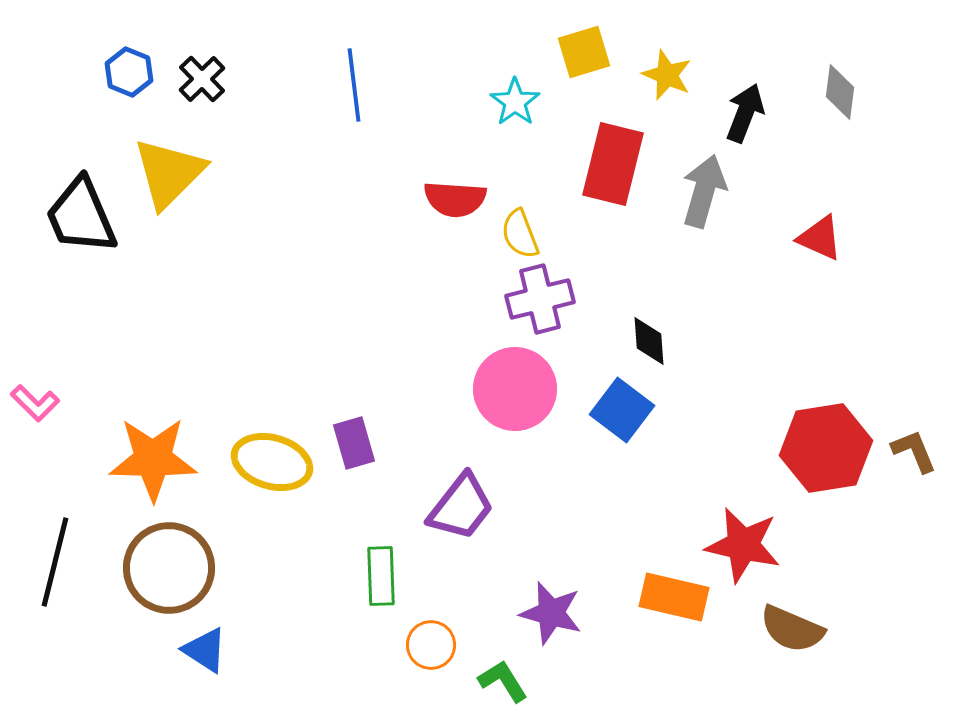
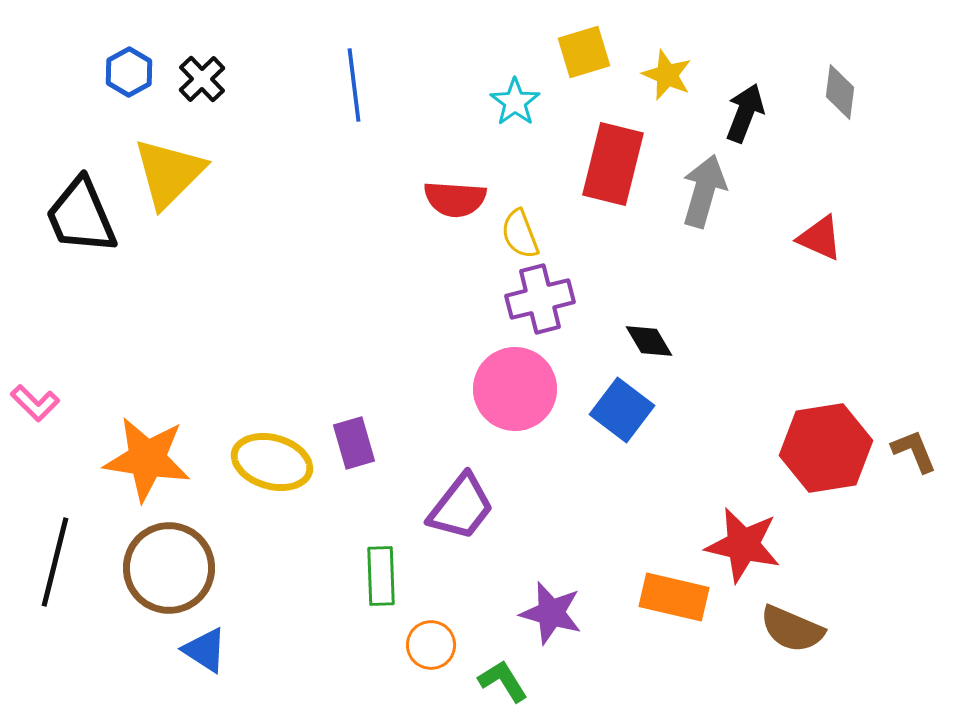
blue hexagon: rotated 9 degrees clockwise
black diamond: rotated 27 degrees counterclockwise
orange star: moved 6 px left; rotated 8 degrees clockwise
